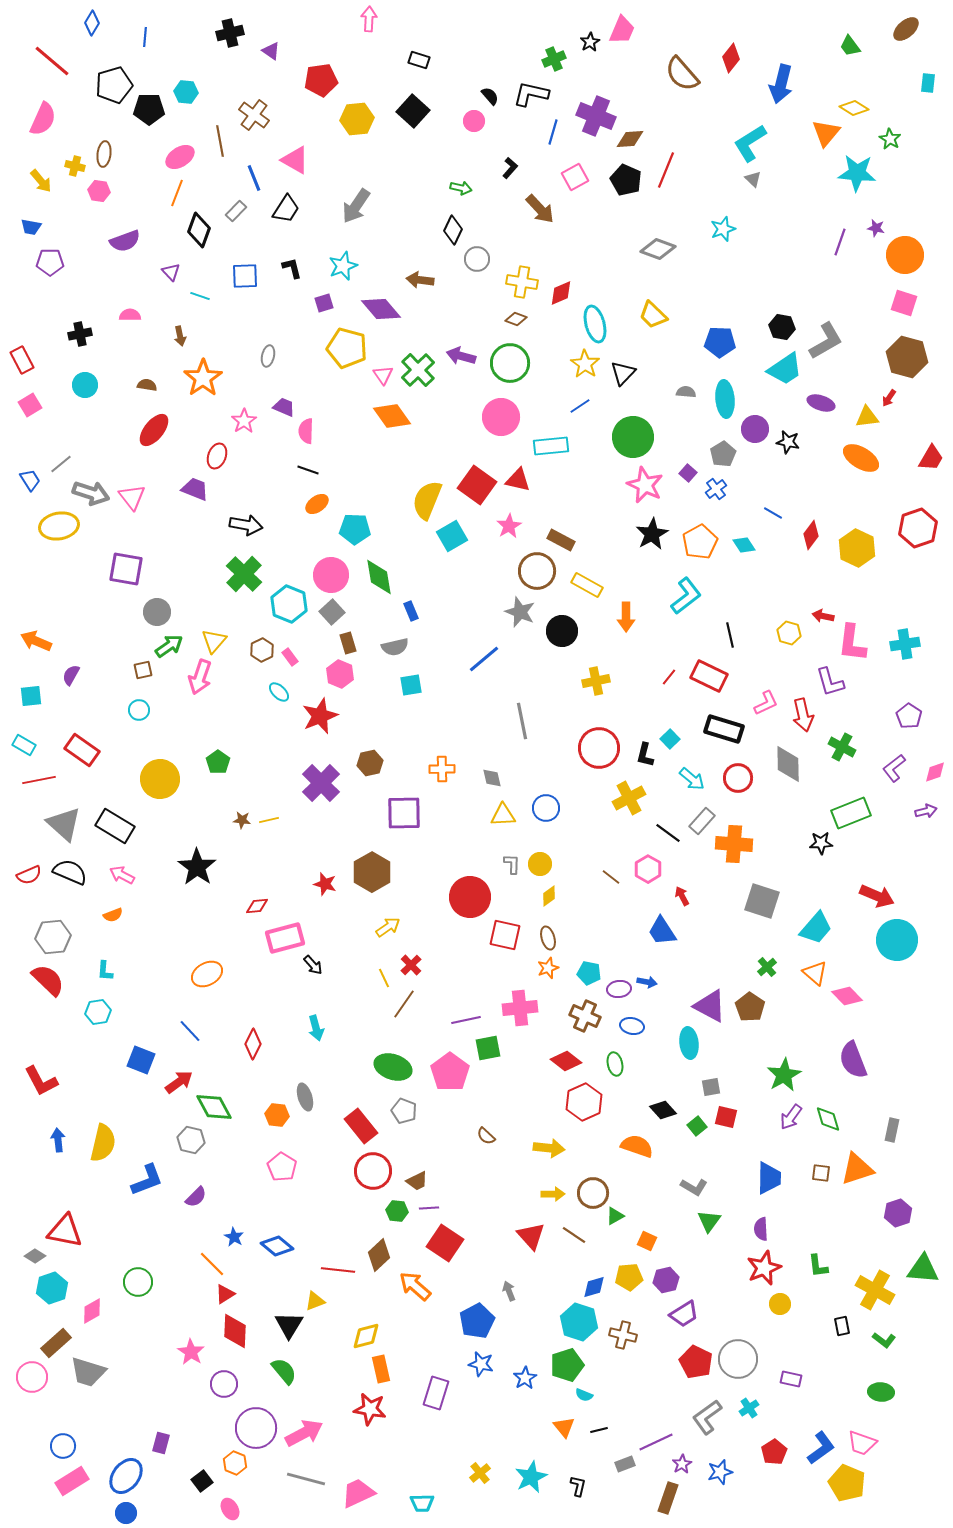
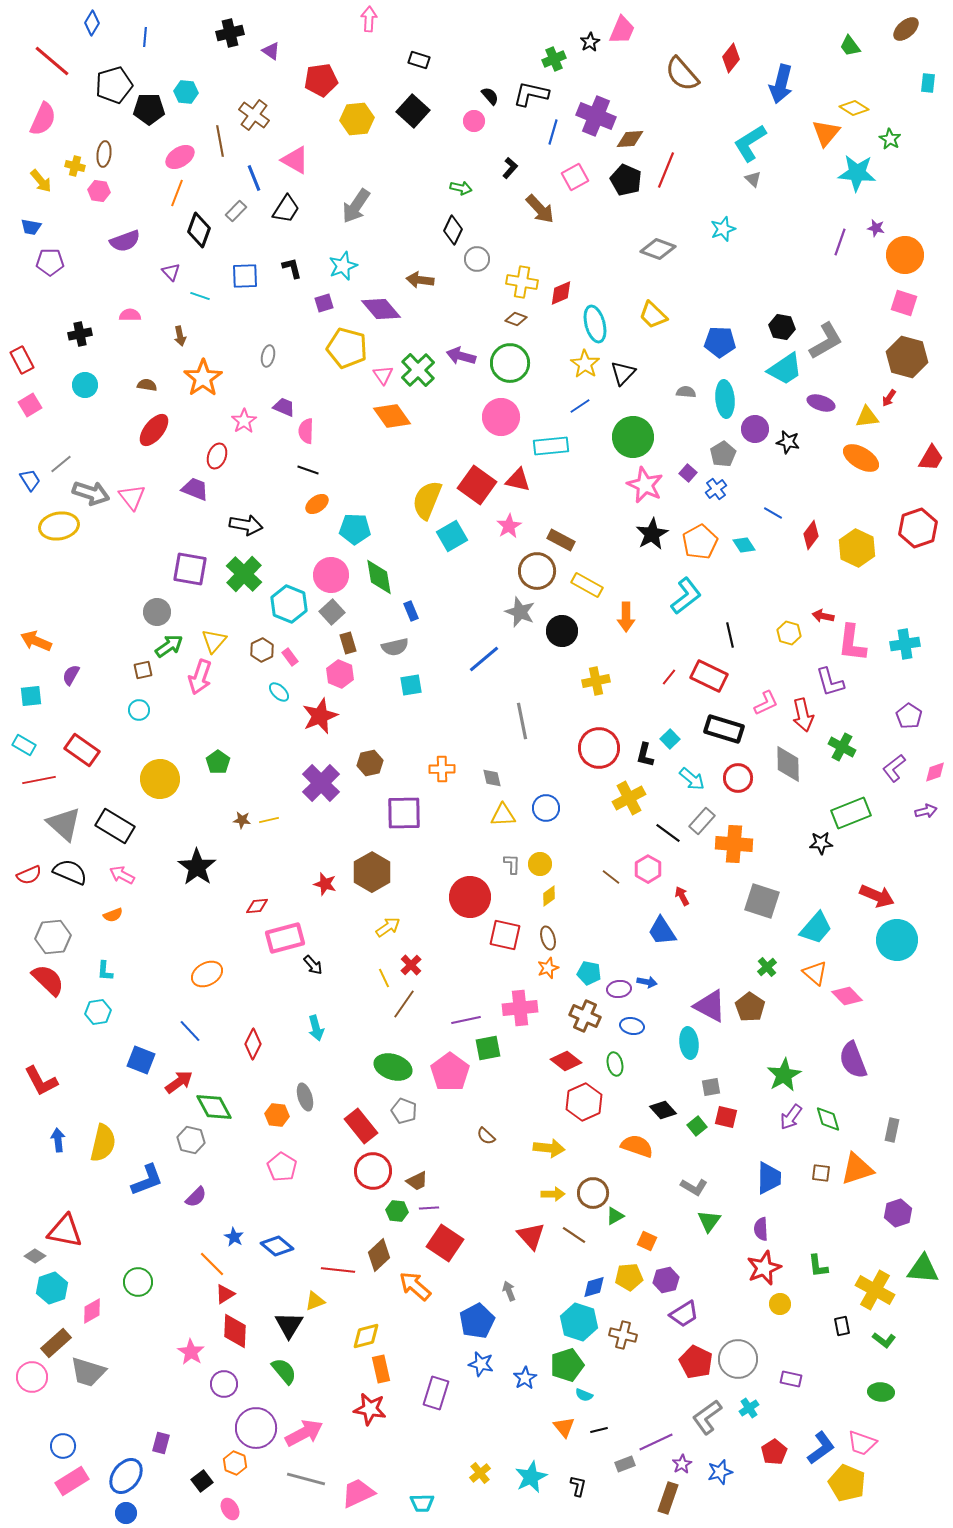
purple square at (126, 569): moved 64 px right
